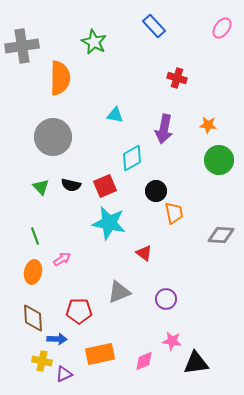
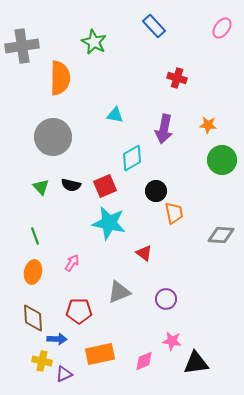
green circle: moved 3 px right
pink arrow: moved 10 px right, 4 px down; rotated 24 degrees counterclockwise
